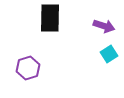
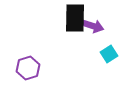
black rectangle: moved 25 px right
purple arrow: moved 11 px left
